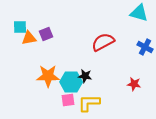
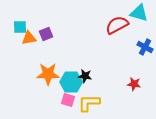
red semicircle: moved 14 px right, 17 px up
orange star: moved 2 px up
pink square: rotated 24 degrees clockwise
